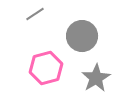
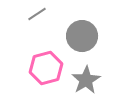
gray line: moved 2 px right
gray star: moved 10 px left, 2 px down
